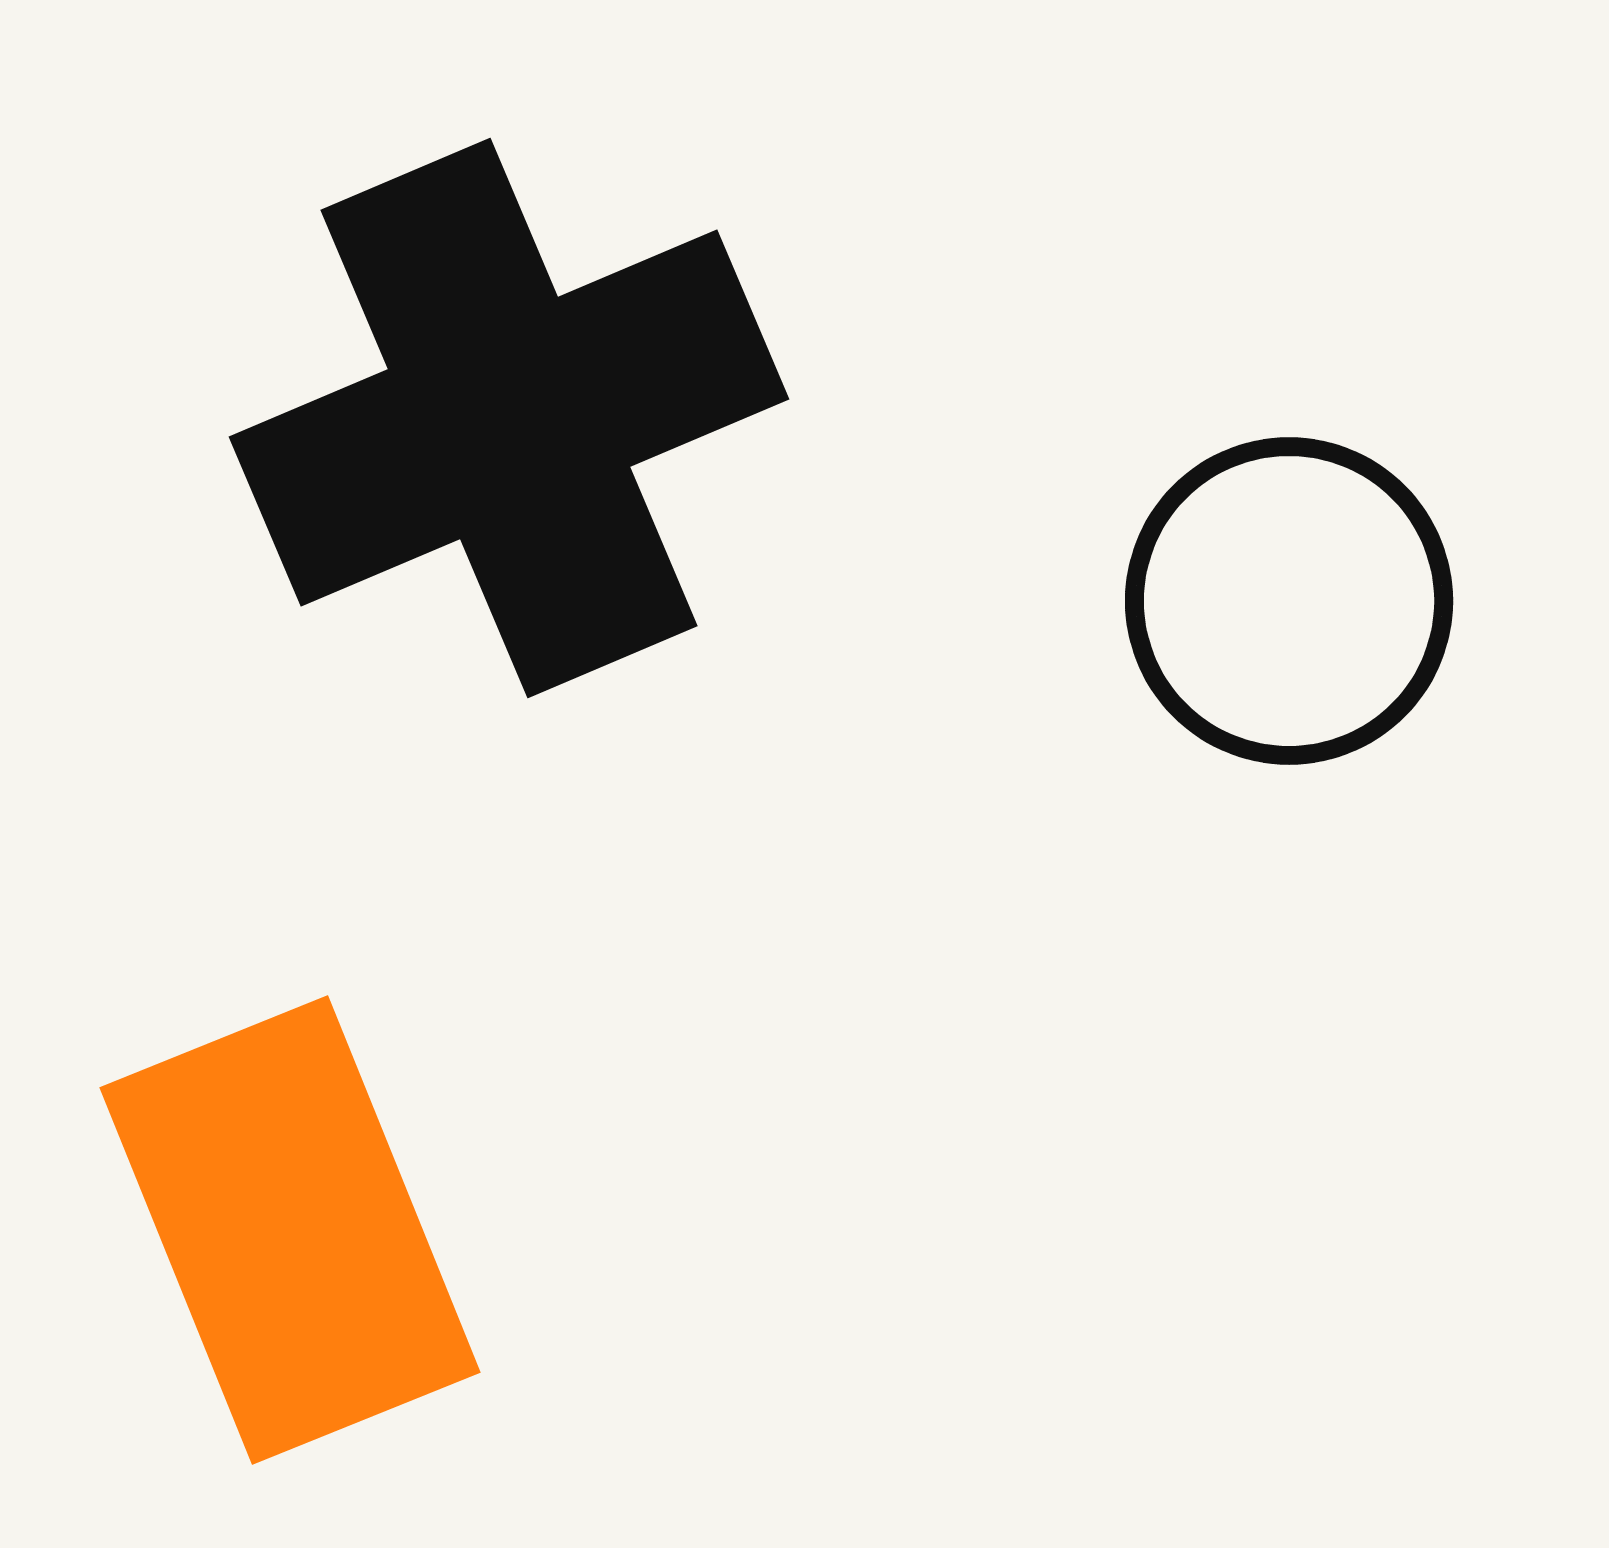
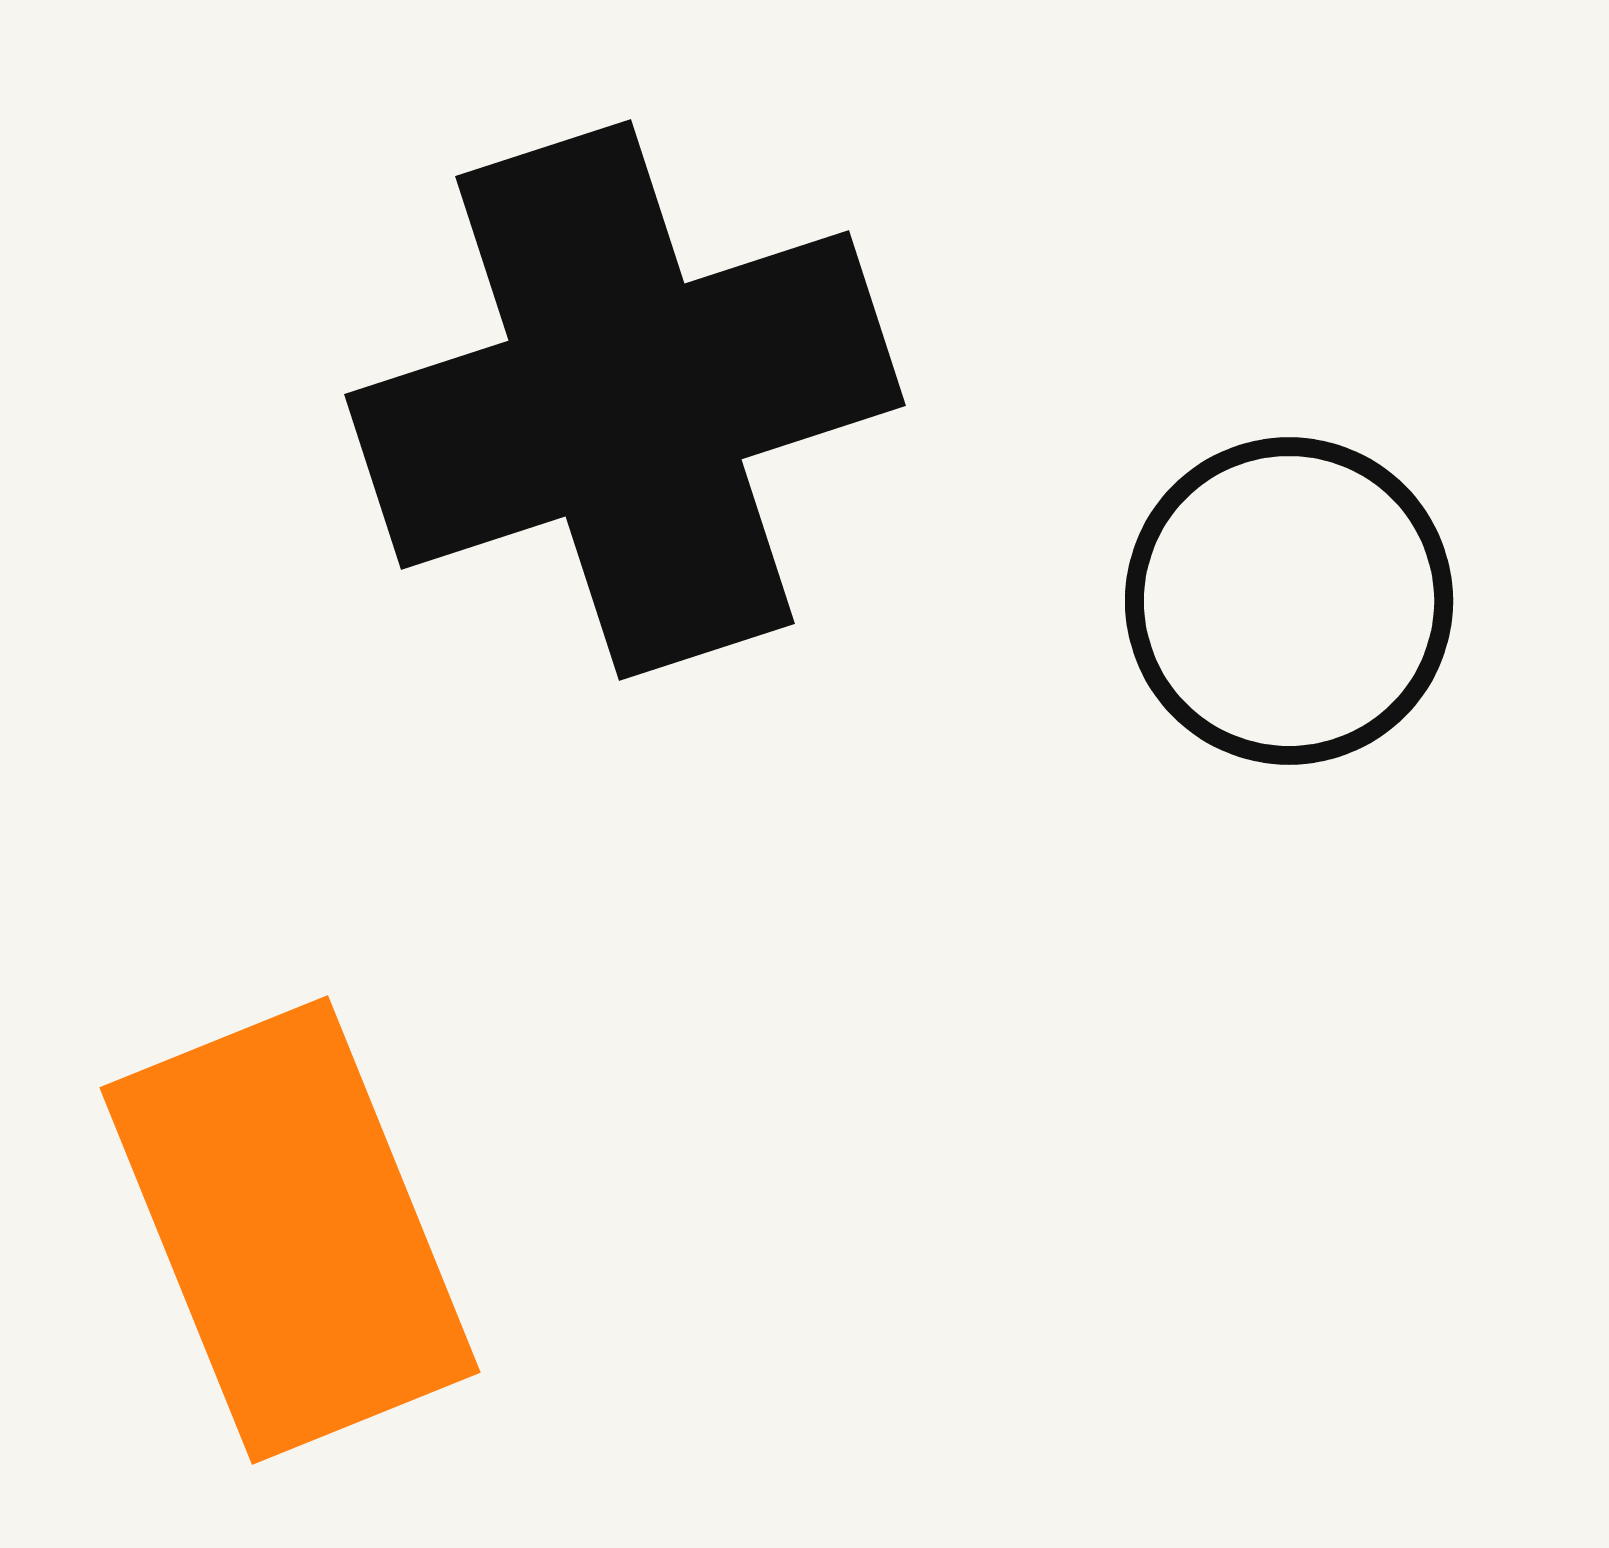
black cross: moved 116 px right, 18 px up; rotated 5 degrees clockwise
